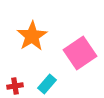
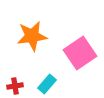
orange star: rotated 24 degrees clockwise
